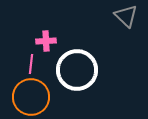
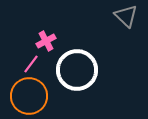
pink cross: rotated 24 degrees counterclockwise
pink line: rotated 30 degrees clockwise
orange circle: moved 2 px left, 1 px up
